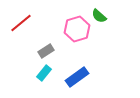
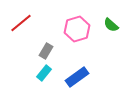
green semicircle: moved 12 px right, 9 px down
gray rectangle: rotated 28 degrees counterclockwise
